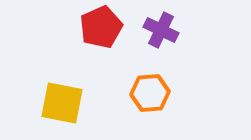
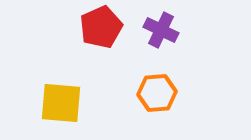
orange hexagon: moved 7 px right
yellow square: moved 1 px left; rotated 6 degrees counterclockwise
